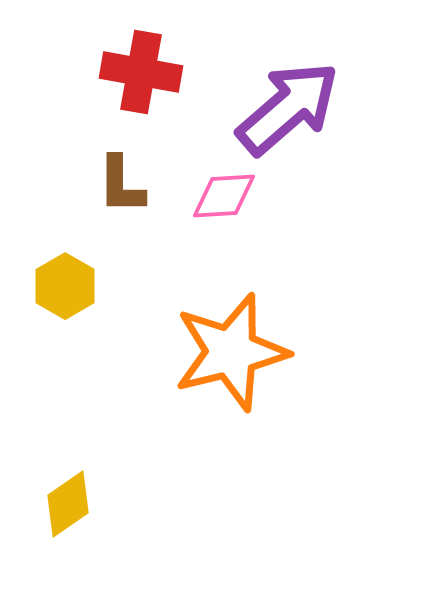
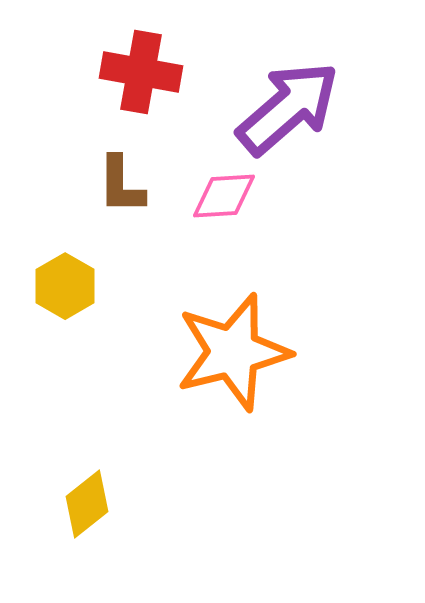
orange star: moved 2 px right
yellow diamond: moved 19 px right; rotated 4 degrees counterclockwise
